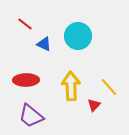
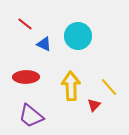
red ellipse: moved 3 px up
